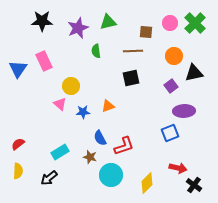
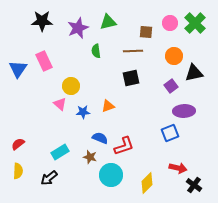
blue semicircle: rotated 140 degrees clockwise
